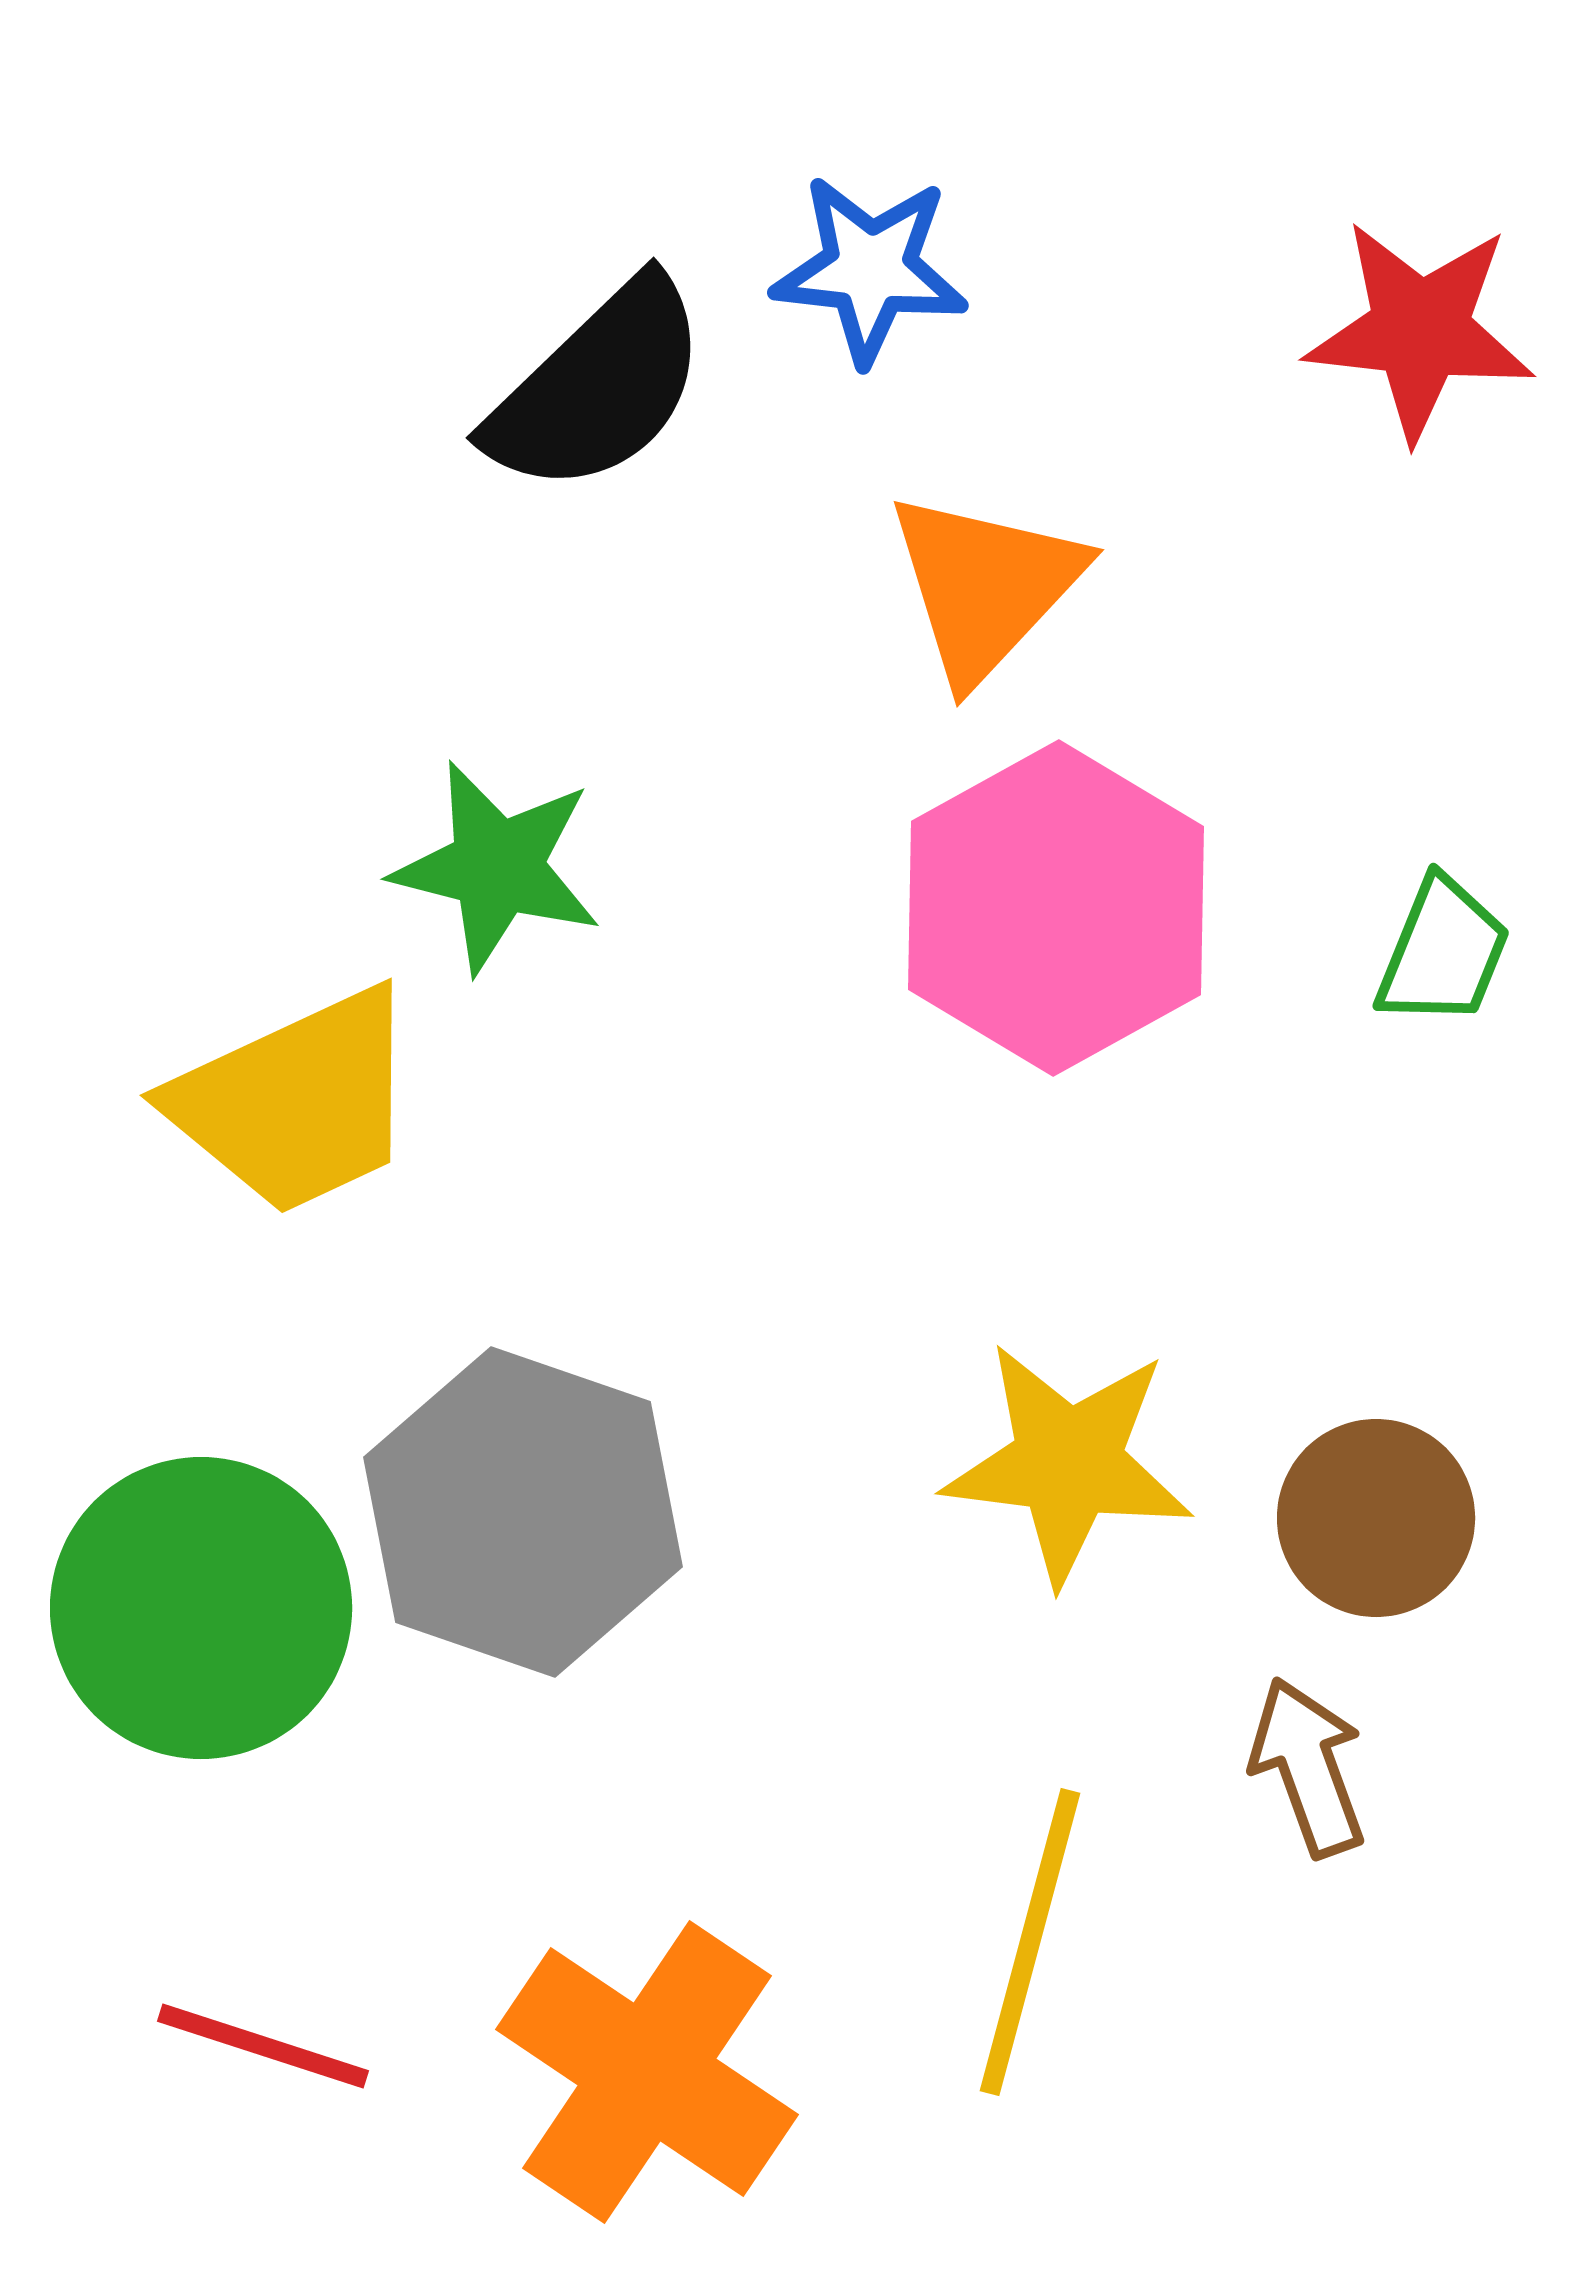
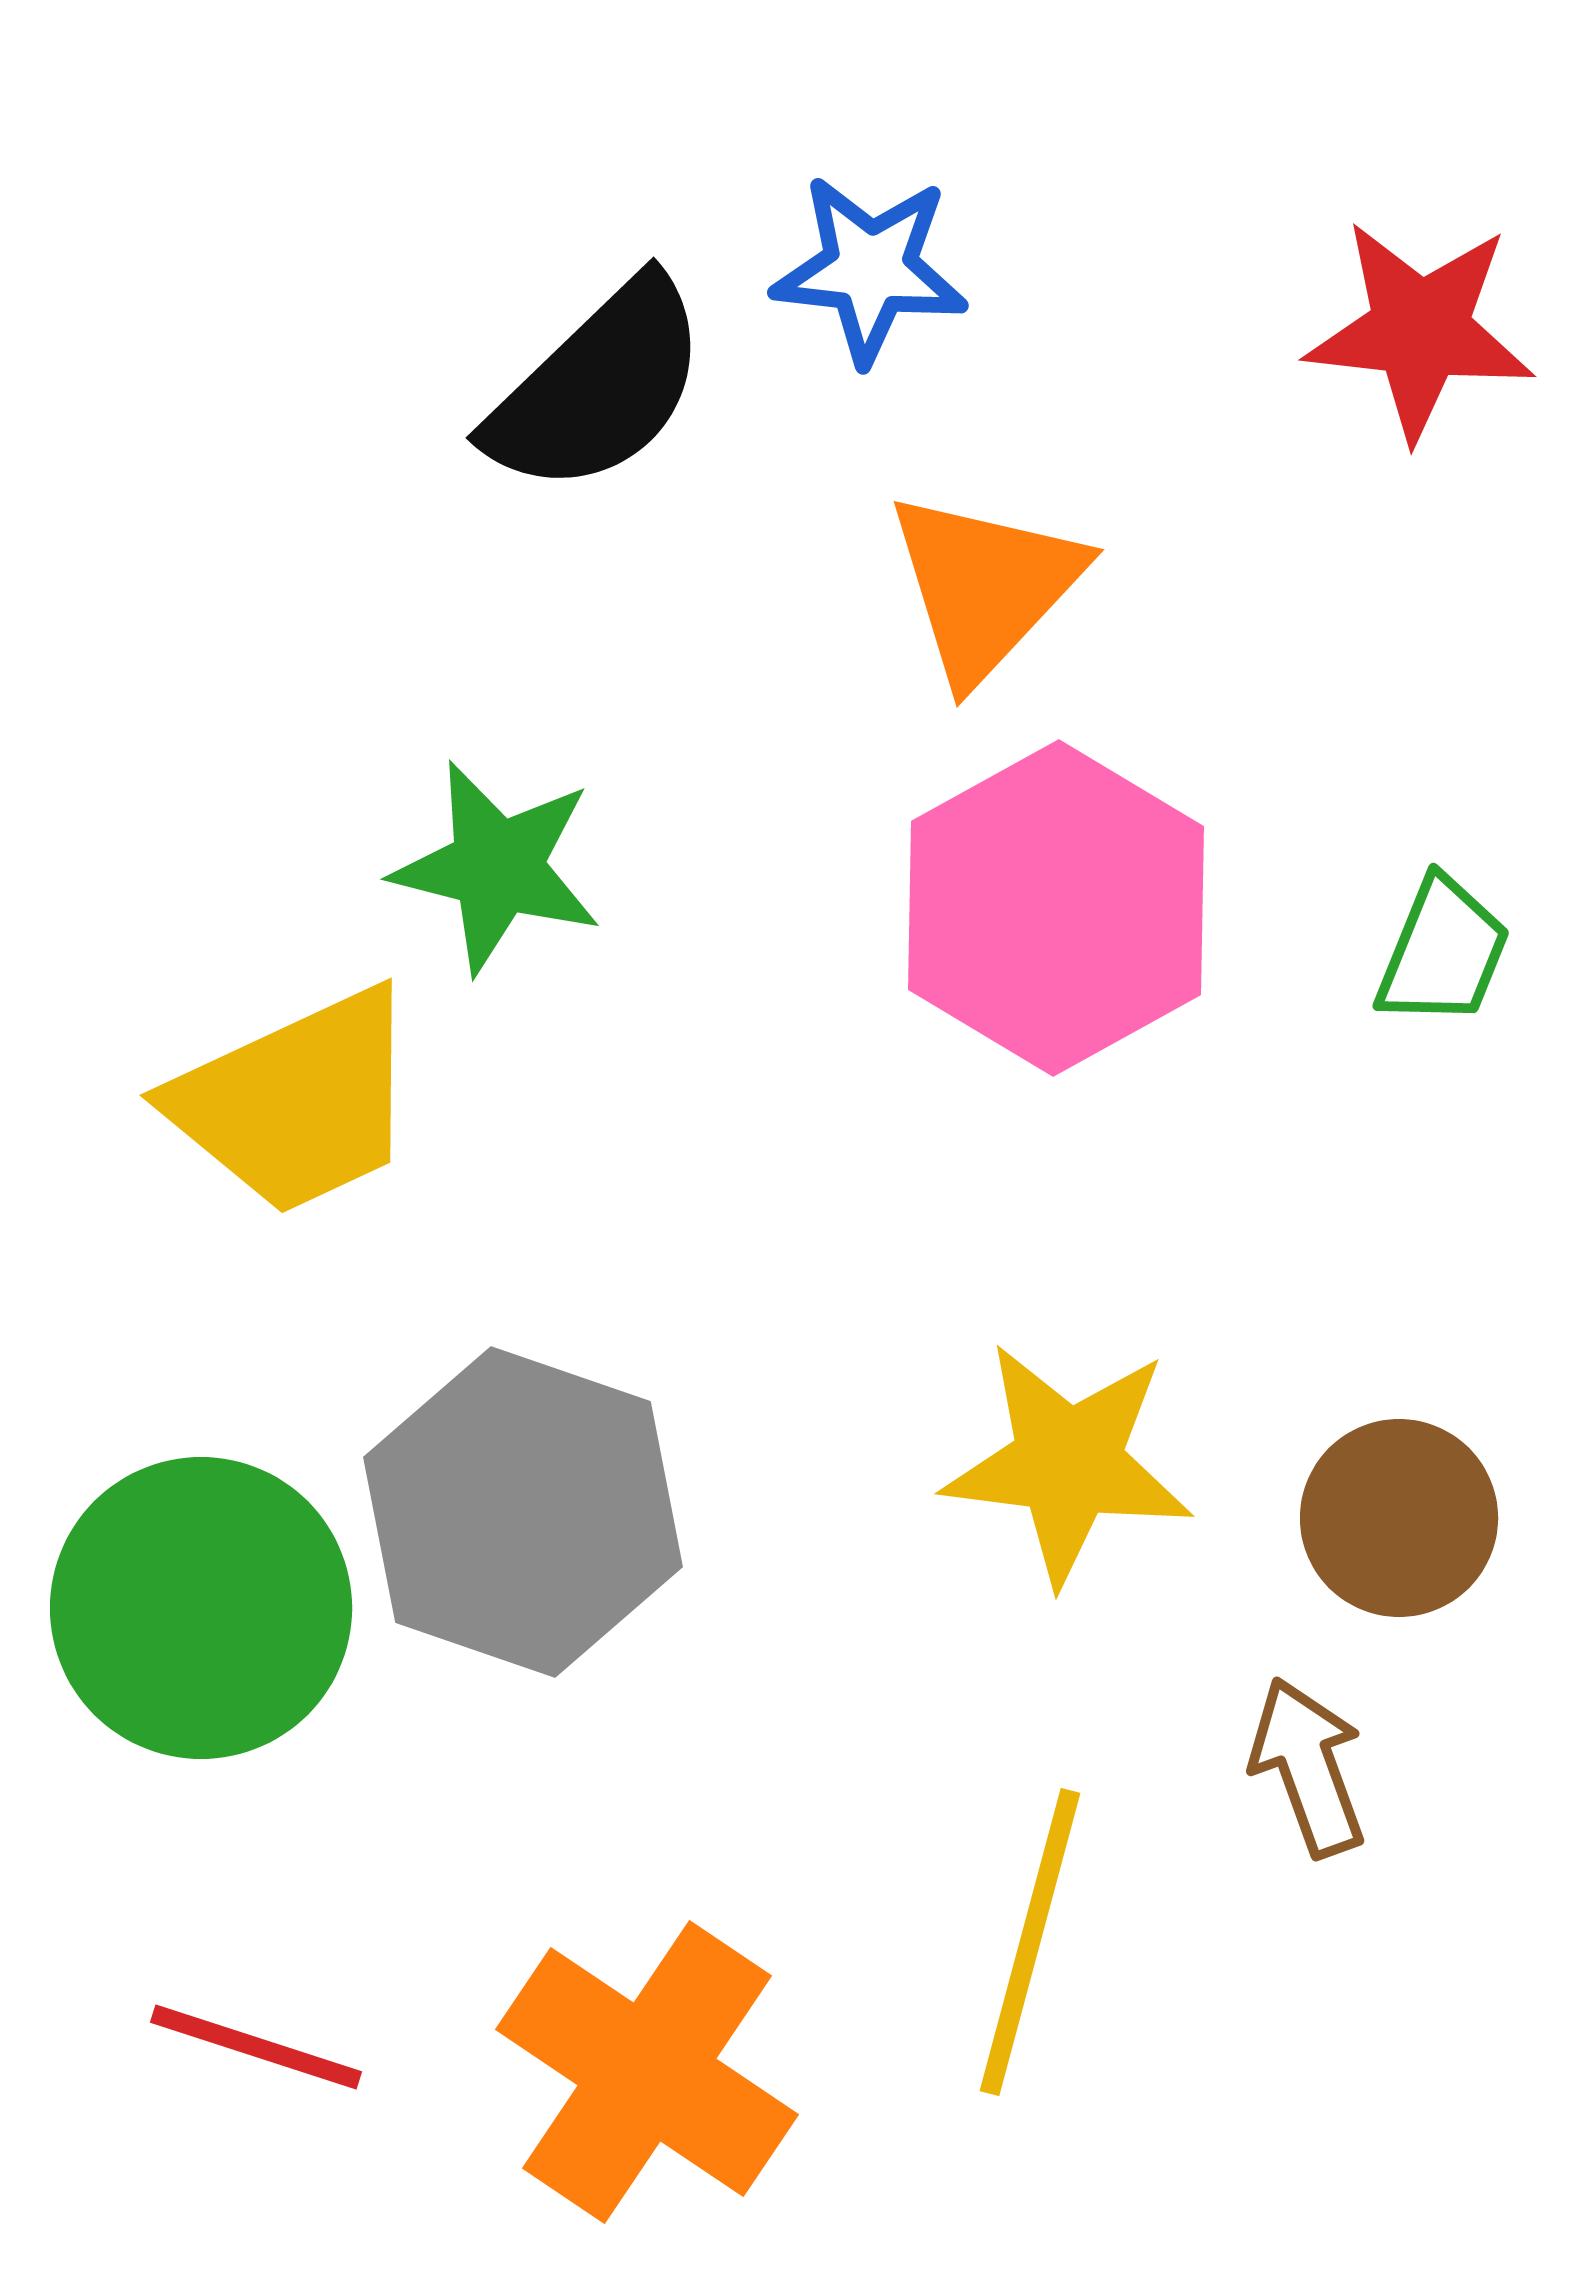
brown circle: moved 23 px right
red line: moved 7 px left, 1 px down
